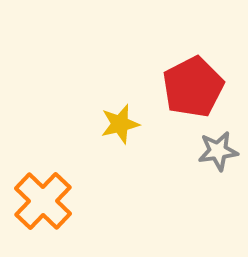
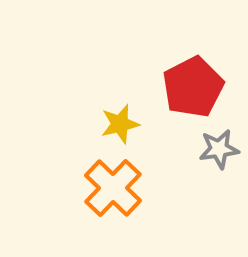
gray star: moved 1 px right, 2 px up
orange cross: moved 70 px right, 13 px up
